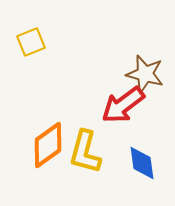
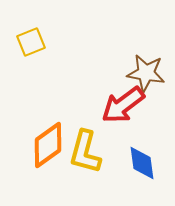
brown star: moved 1 px right, 1 px up; rotated 6 degrees counterclockwise
